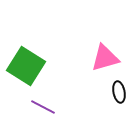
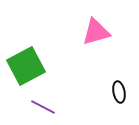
pink triangle: moved 9 px left, 26 px up
green square: rotated 30 degrees clockwise
